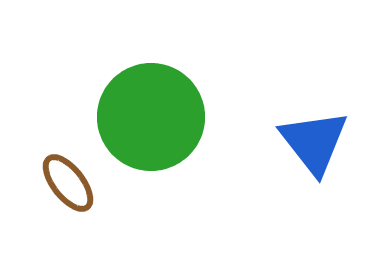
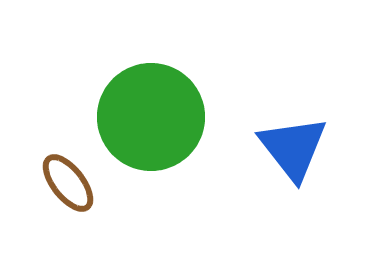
blue triangle: moved 21 px left, 6 px down
